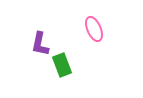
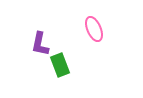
green rectangle: moved 2 px left
